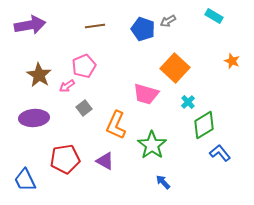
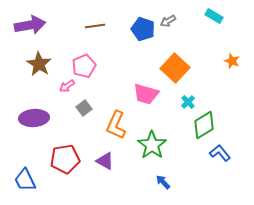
brown star: moved 11 px up
